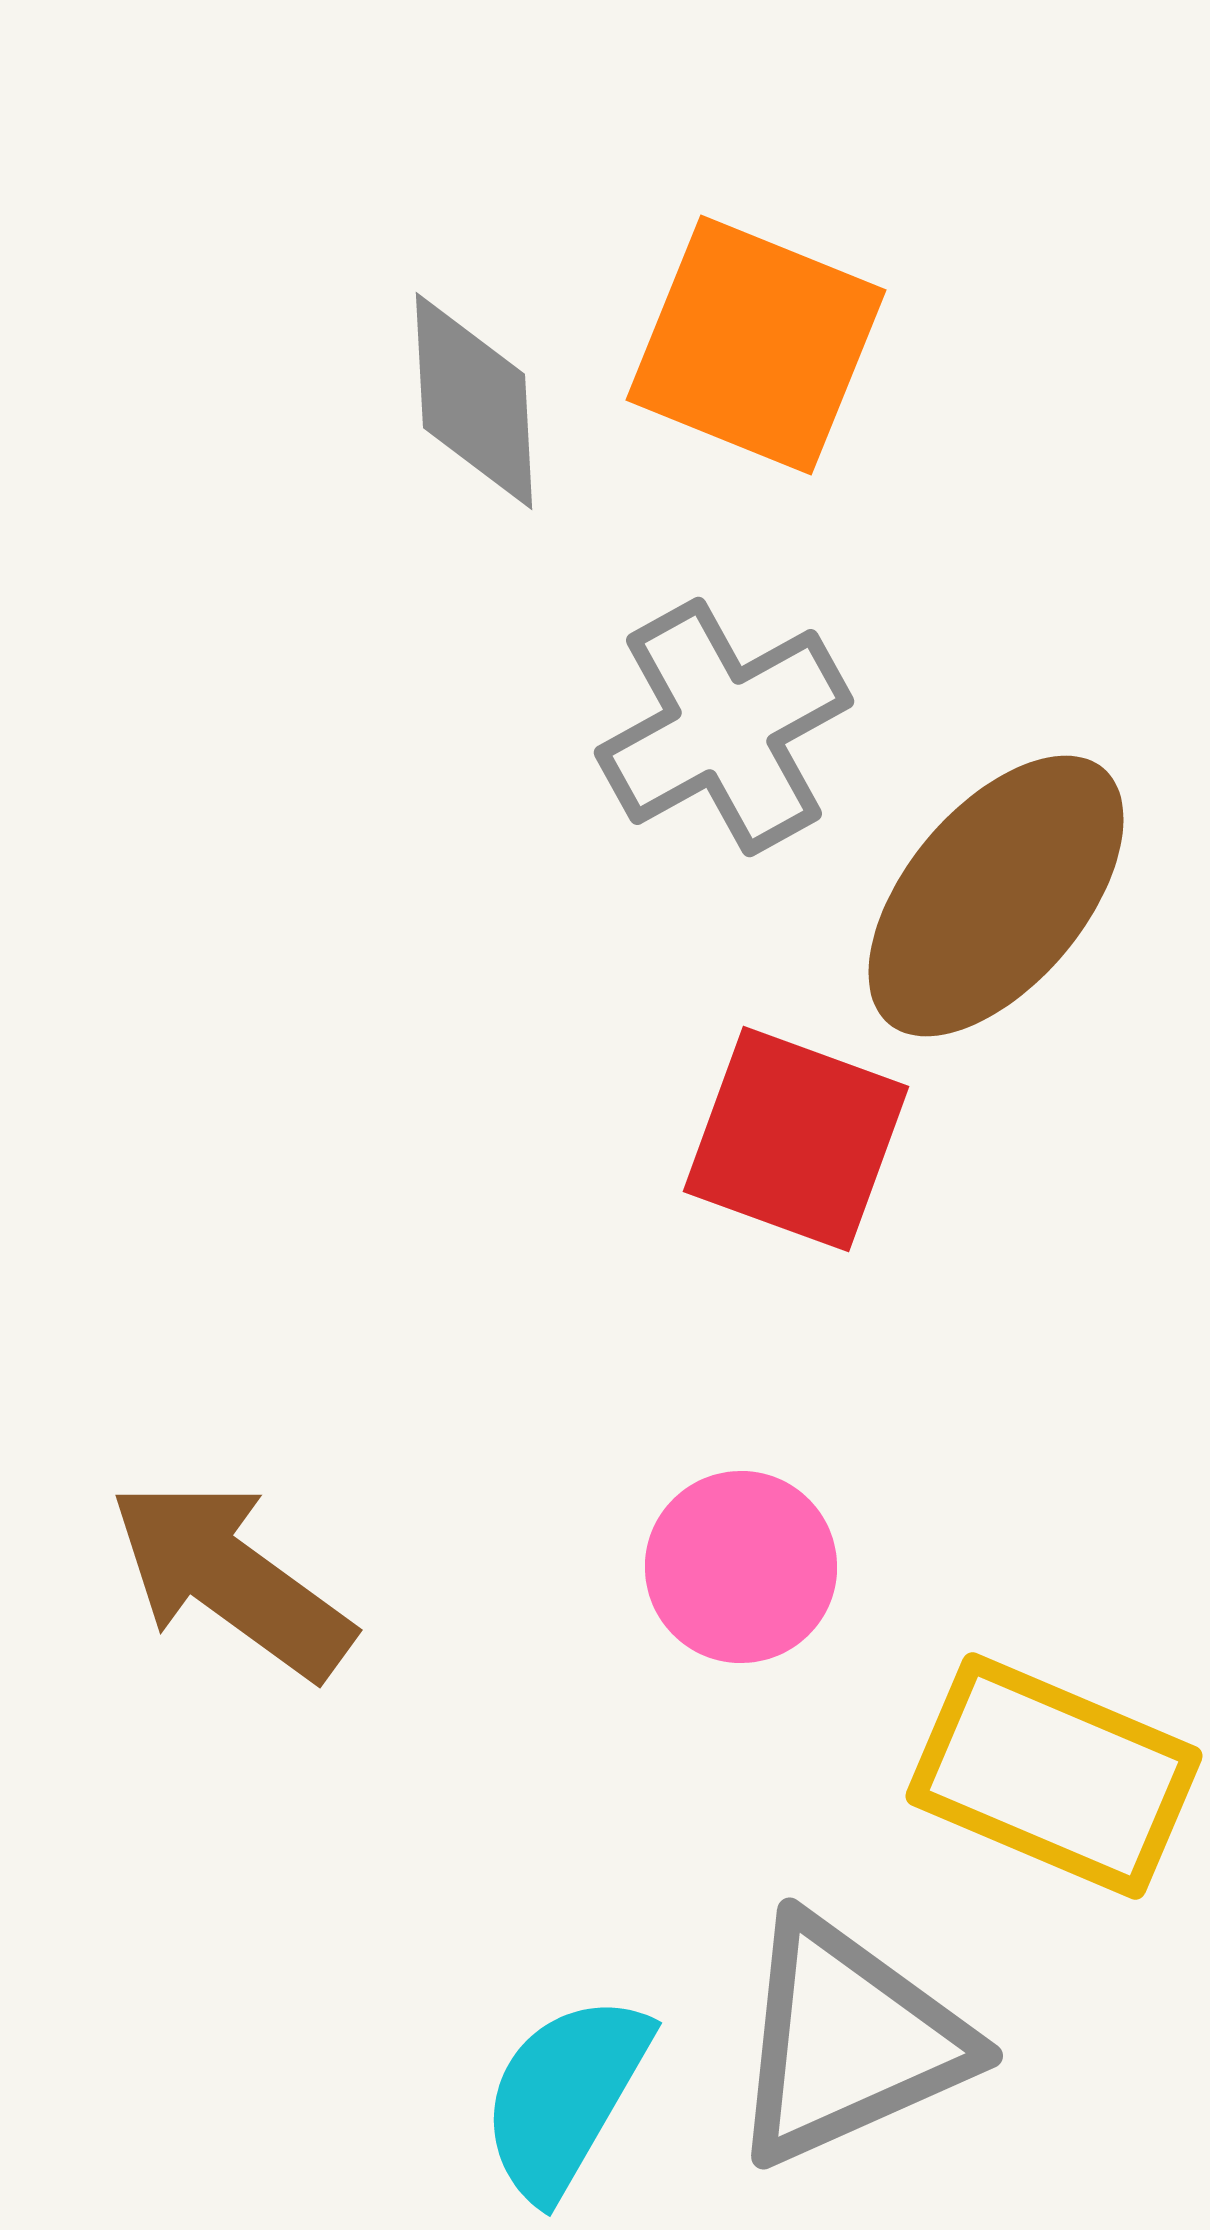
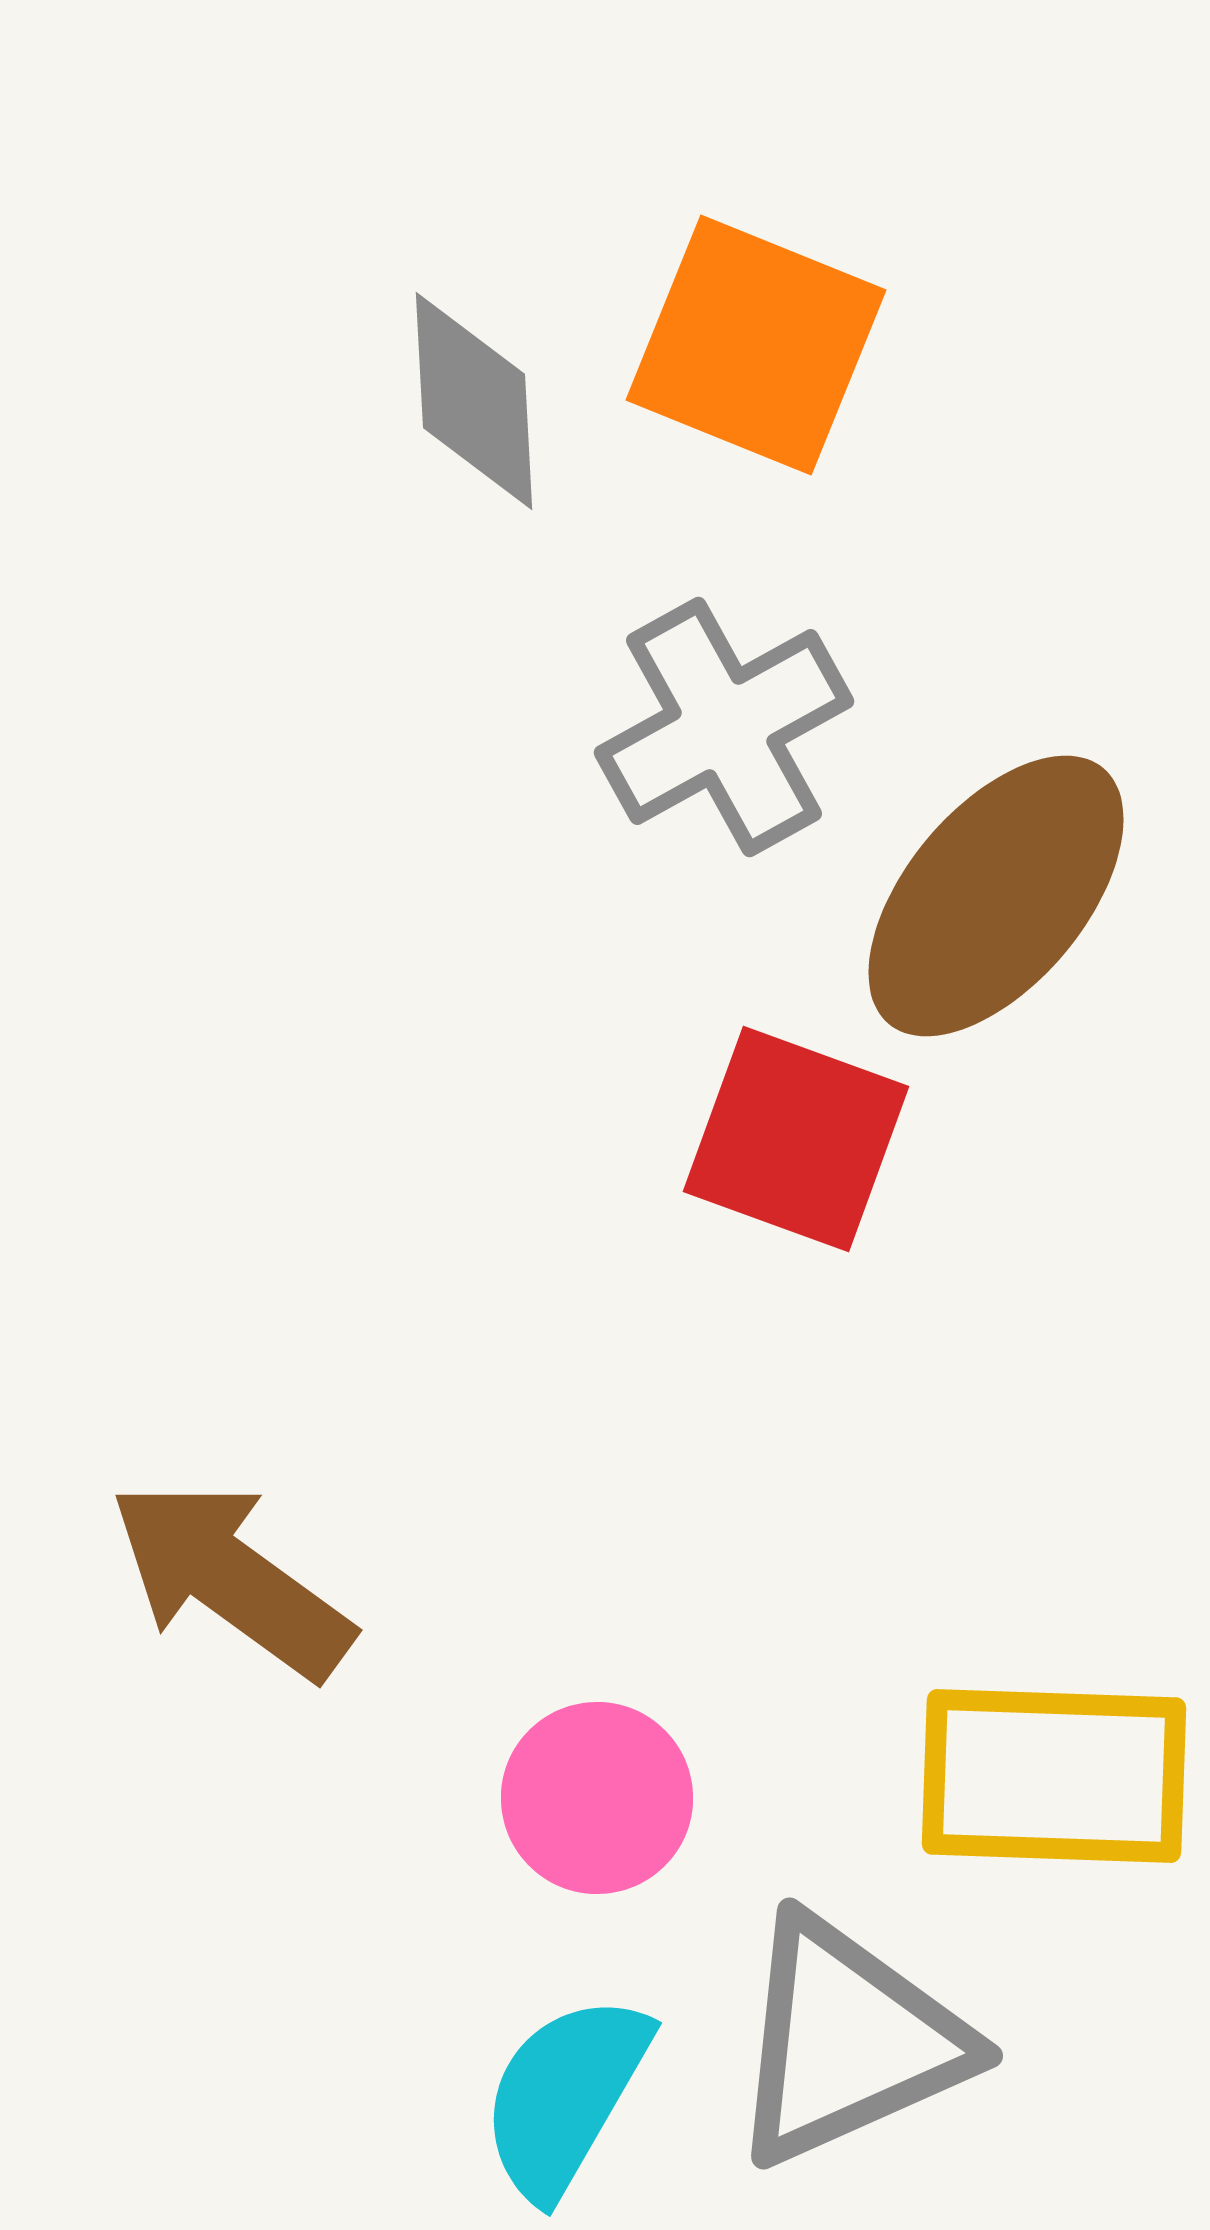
pink circle: moved 144 px left, 231 px down
yellow rectangle: rotated 21 degrees counterclockwise
